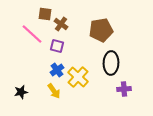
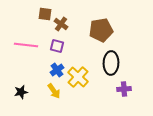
pink line: moved 6 px left, 11 px down; rotated 35 degrees counterclockwise
